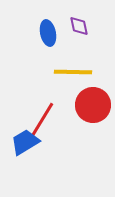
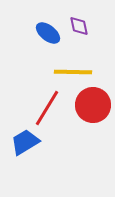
blue ellipse: rotated 40 degrees counterclockwise
red line: moved 5 px right, 12 px up
